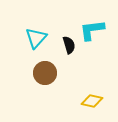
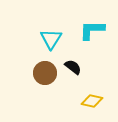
cyan L-shape: rotated 8 degrees clockwise
cyan triangle: moved 15 px right, 1 px down; rotated 10 degrees counterclockwise
black semicircle: moved 4 px right, 22 px down; rotated 36 degrees counterclockwise
